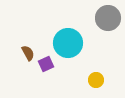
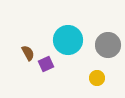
gray circle: moved 27 px down
cyan circle: moved 3 px up
yellow circle: moved 1 px right, 2 px up
